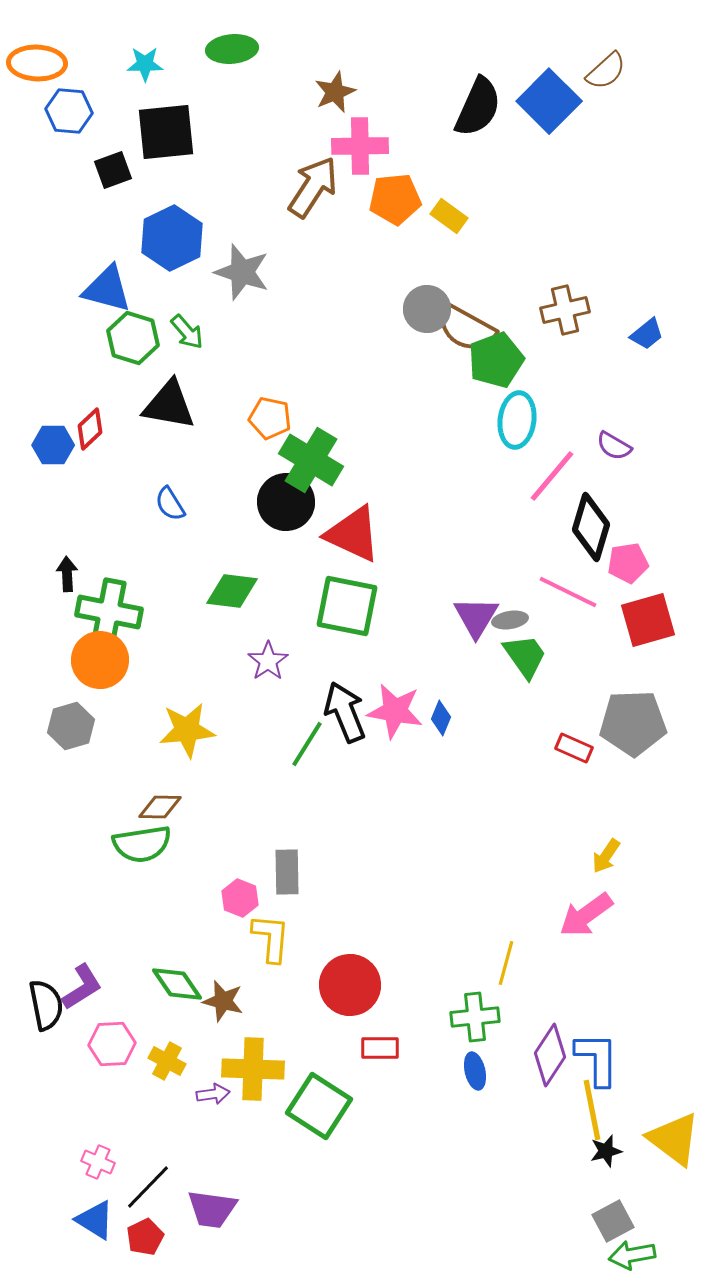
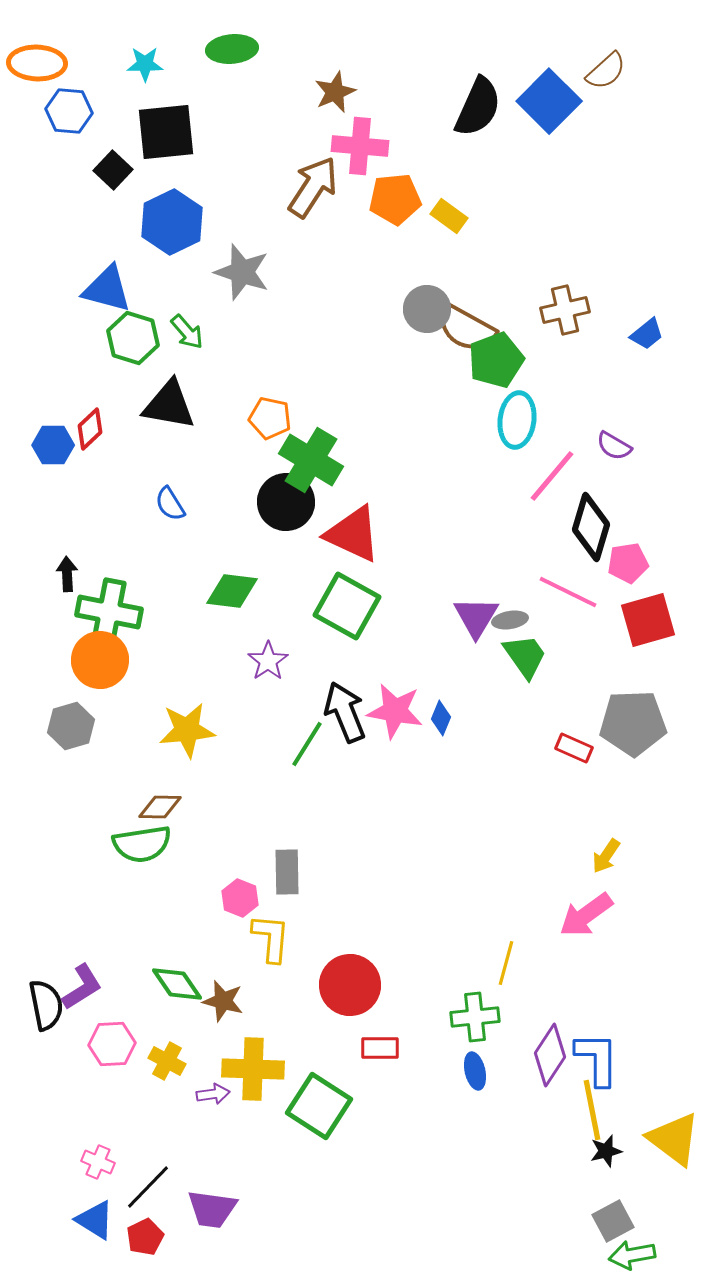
pink cross at (360, 146): rotated 6 degrees clockwise
black square at (113, 170): rotated 27 degrees counterclockwise
blue hexagon at (172, 238): moved 16 px up
green square at (347, 606): rotated 18 degrees clockwise
